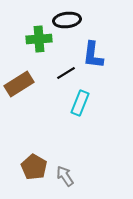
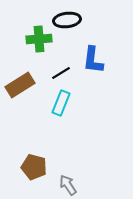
blue L-shape: moved 5 px down
black line: moved 5 px left
brown rectangle: moved 1 px right, 1 px down
cyan rectangle: moved 19 px left
brown pentagon: rotated 15 degrees counterclockwise
gray arrow: moved 3 px right, 9 px down
